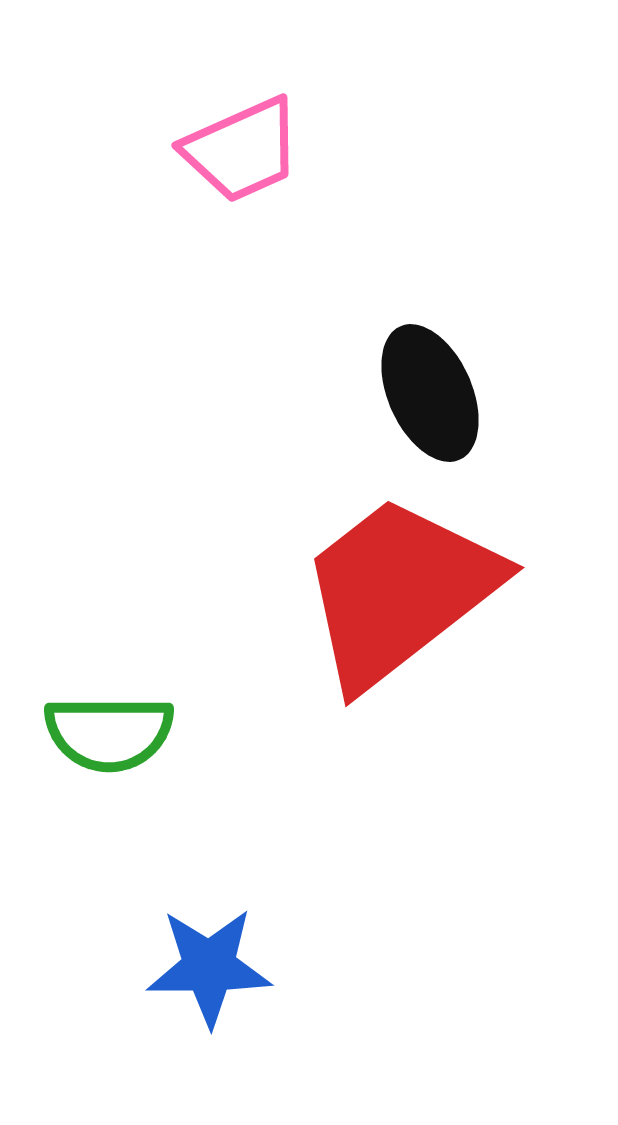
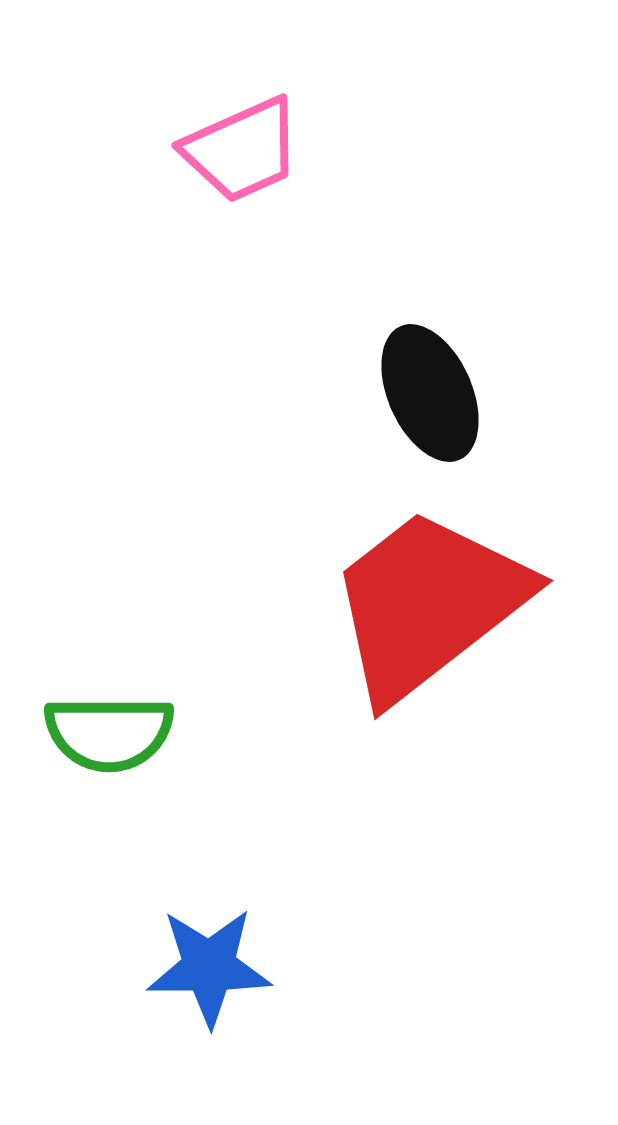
red trapezoid: moved 29 px right, 13 px down
